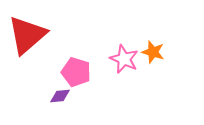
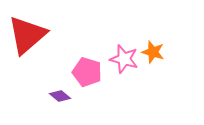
pink star: rotated 8 degrees counterclockwise
pink pentagon: moved 11 px right
purple diamond: rotated 45 degrees clockwise
